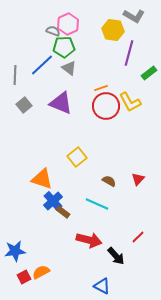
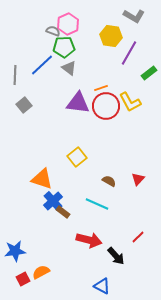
yellow hexagon: moved 2 px left, 6 px down
purple line: rotated 15 degrees clockwise
purple triangle: moved 17 px right; rotated 15 degrees counterclockwise
red square: moved 1 px left, 2 px down
